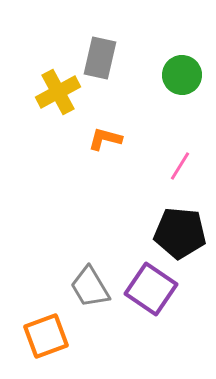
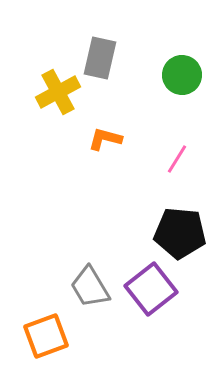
pink line: moved 3 px left, 7 px up
purple square: rotated 18 degrees clockwise
